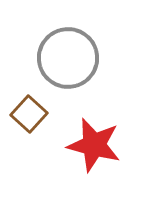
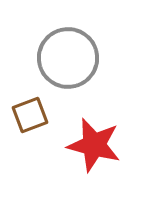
brown square: moved 1 px right, 1 px down; rotated 27 degrees clockwise
